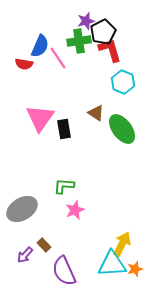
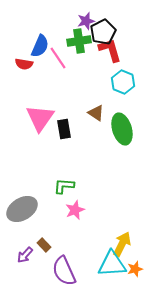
green ellipse: rotated 20 degrees clockwise
